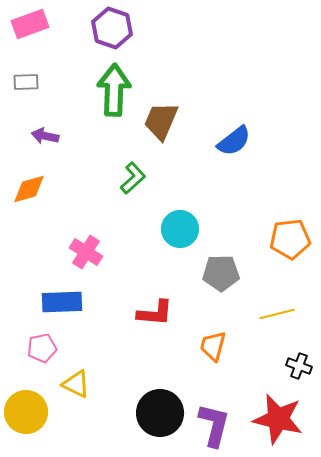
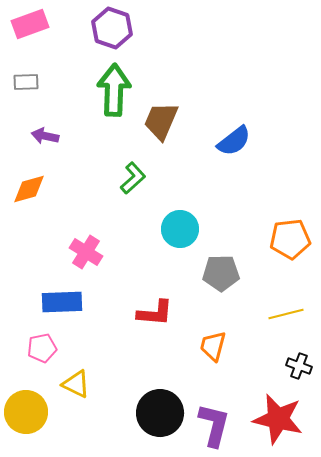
yellow line: moved 9 px right
